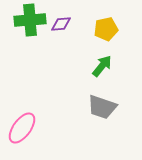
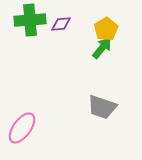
yellow pentagon: rotated 20 degrees counterclockwise
green arrow: moved 18 px up
